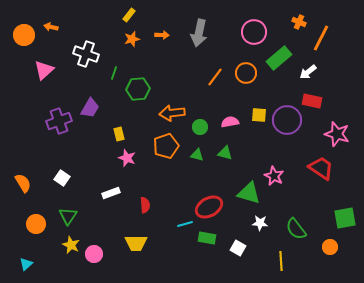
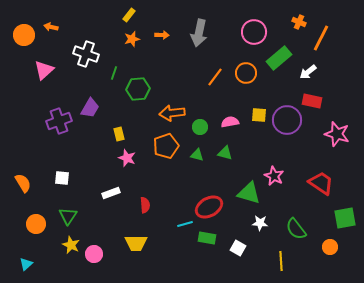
red trapezoid at (321, 168): moved 15 px down
white square at (62, 178): rotated 28 degrees counterclockwise
